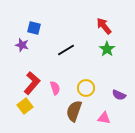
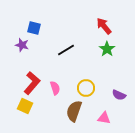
yellow square: rotated 28 degrees counterclockwise
